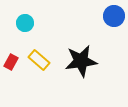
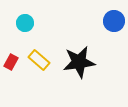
blue circle: moved 5 px down
black star: moved 2 px left, 1 px down
